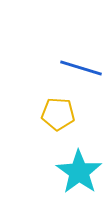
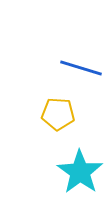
cyan star: moved 1 px right
